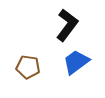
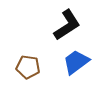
black L-shape: rotated 20 degrees clockwise
